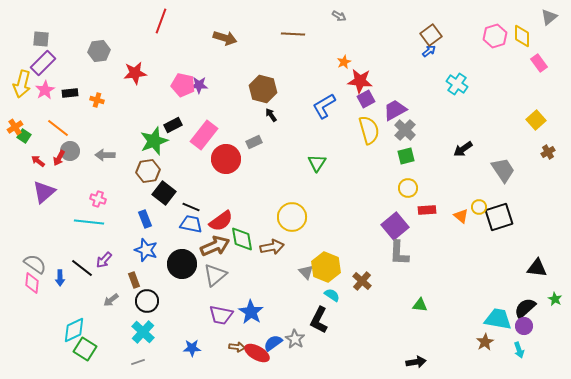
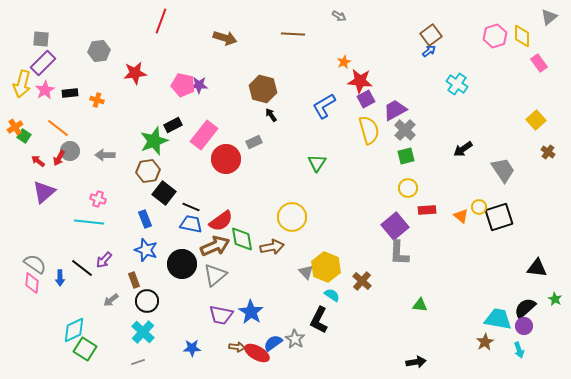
brown cross at (548, 152): rotated 24 degrees counterclockwise
